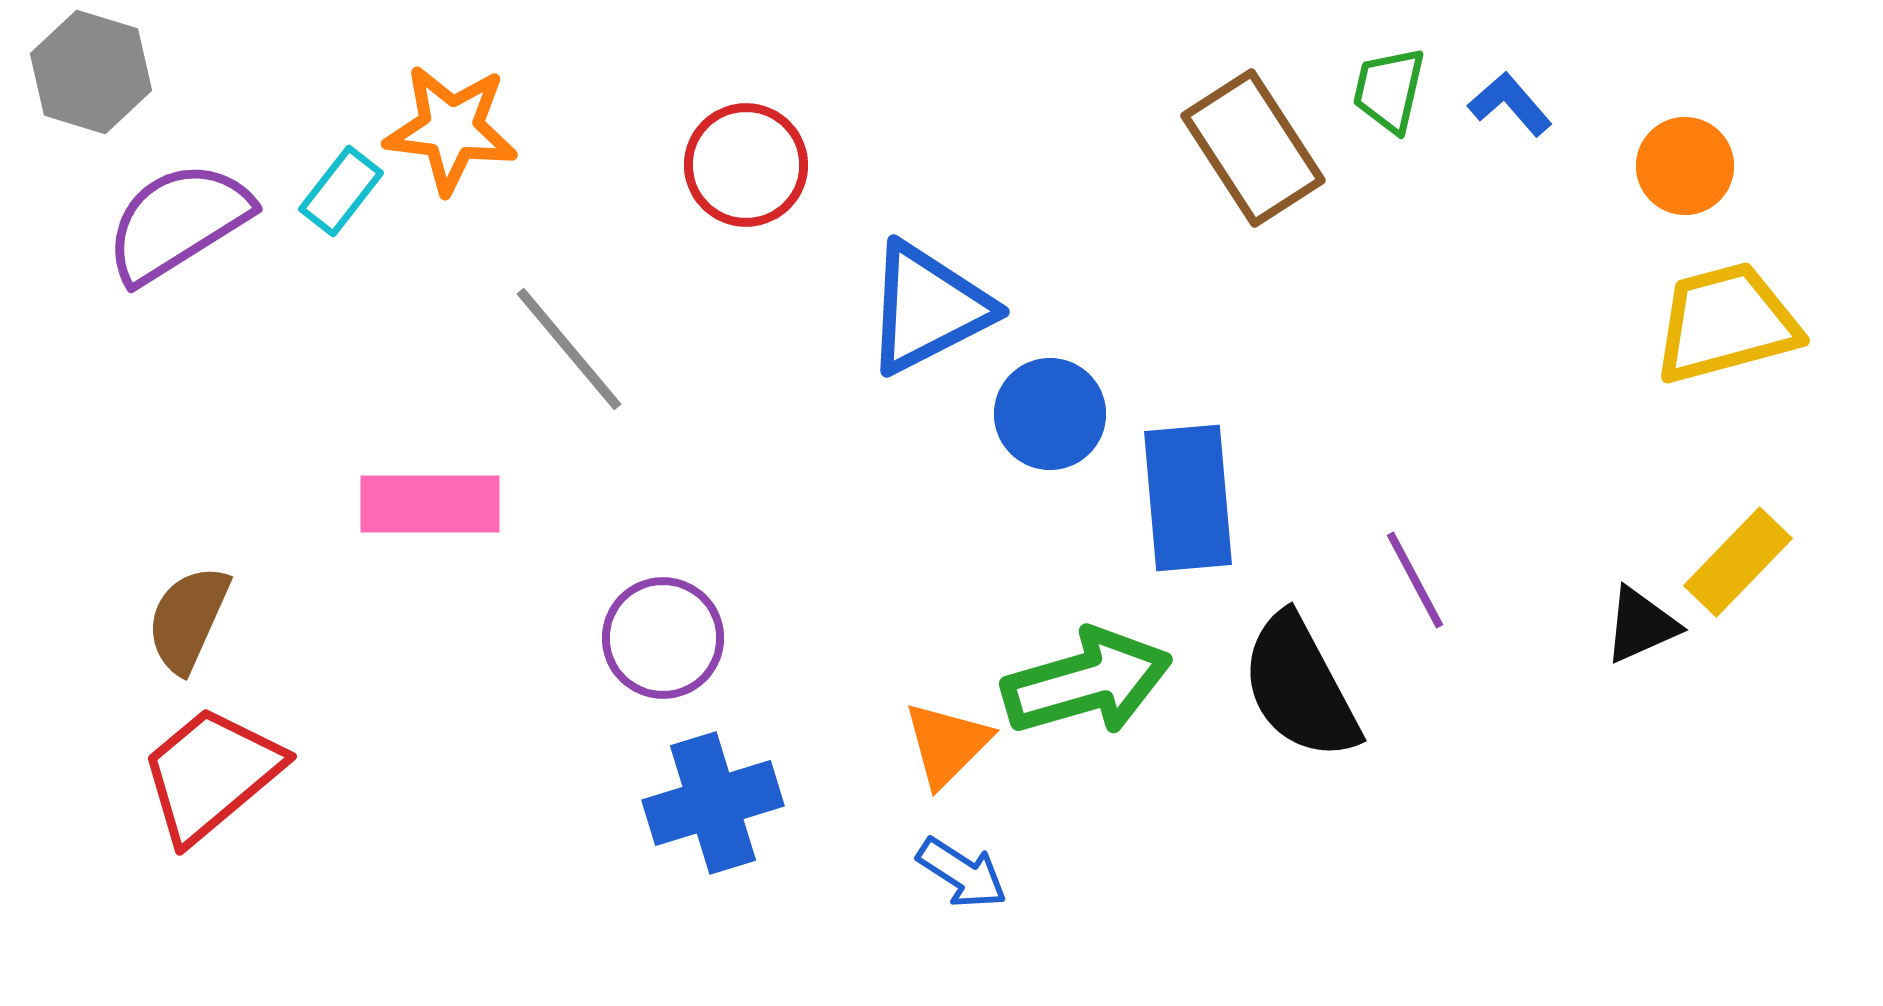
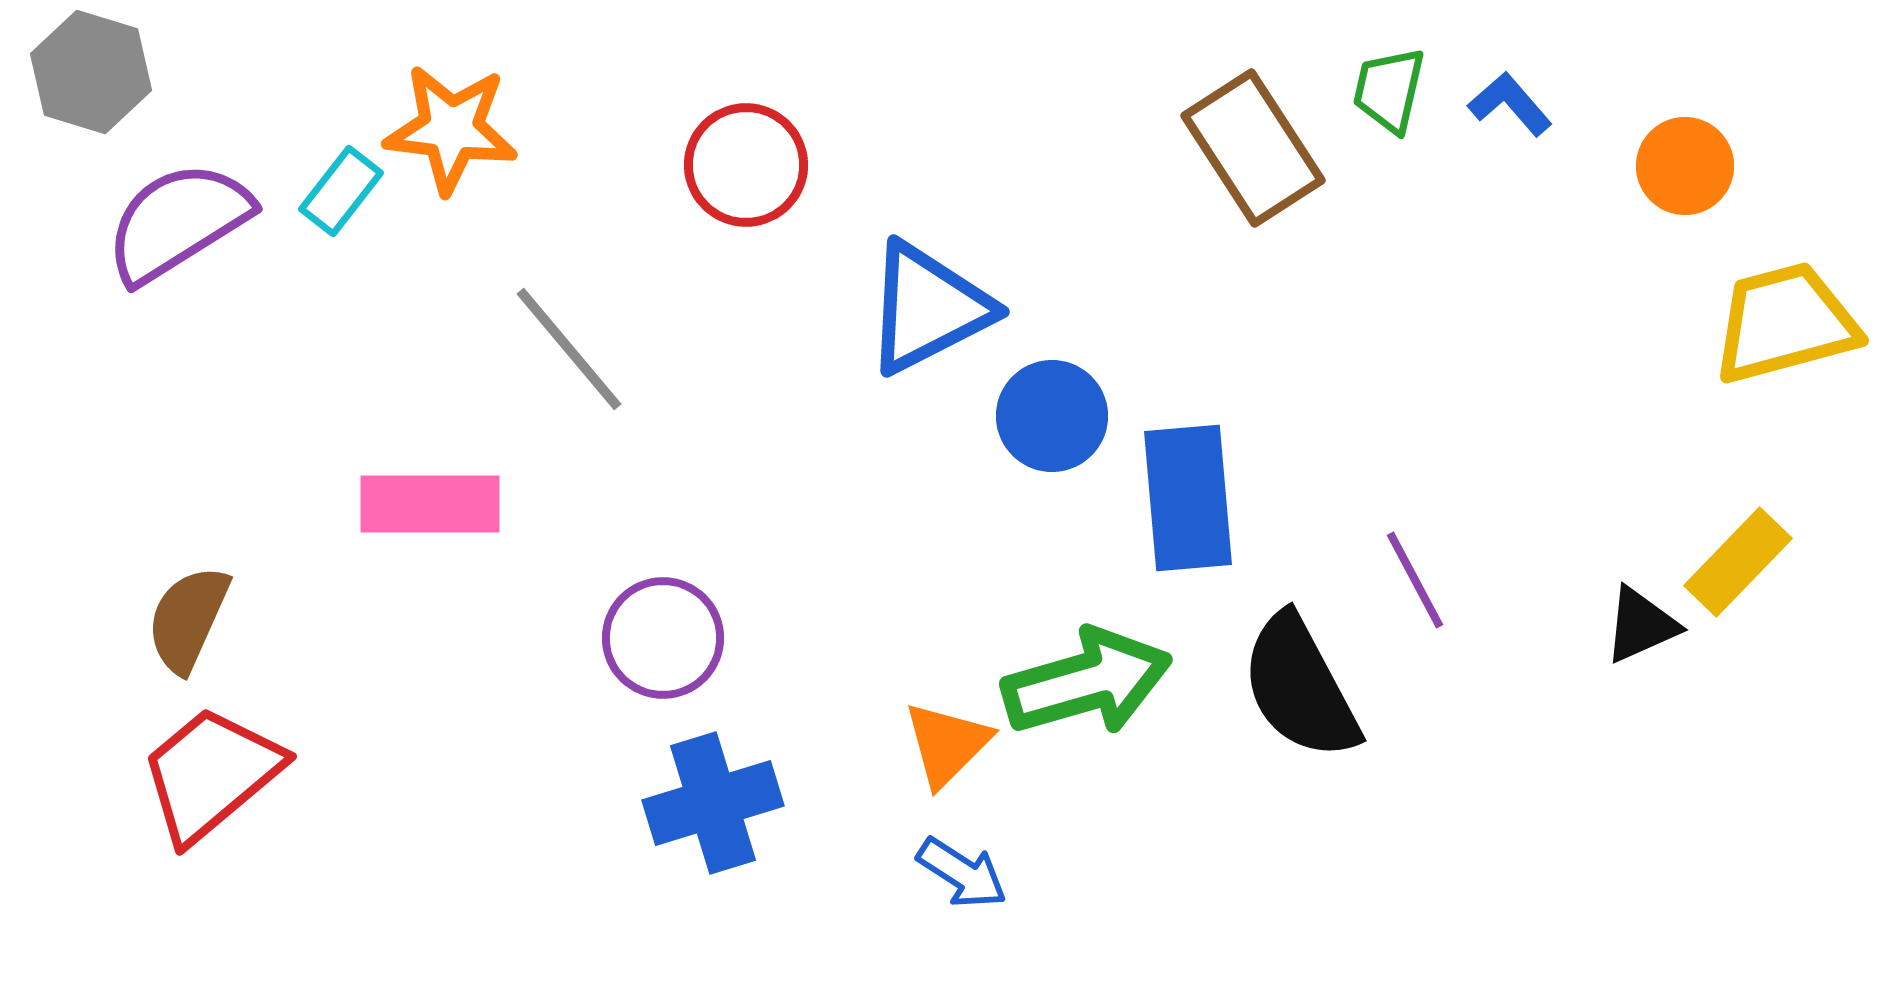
yellow trapezoid: moved 59 px right
blue circle: moved 2 px right, 2 px down
